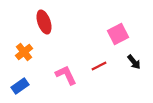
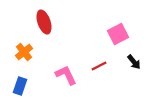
blue rectangle: rotated 36 degrees counterclockwise
